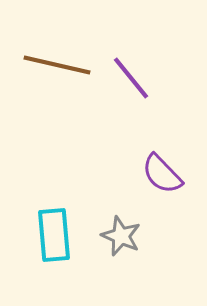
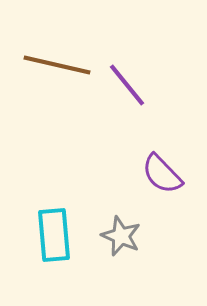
purple line: moved 4 px left, 7 px down
